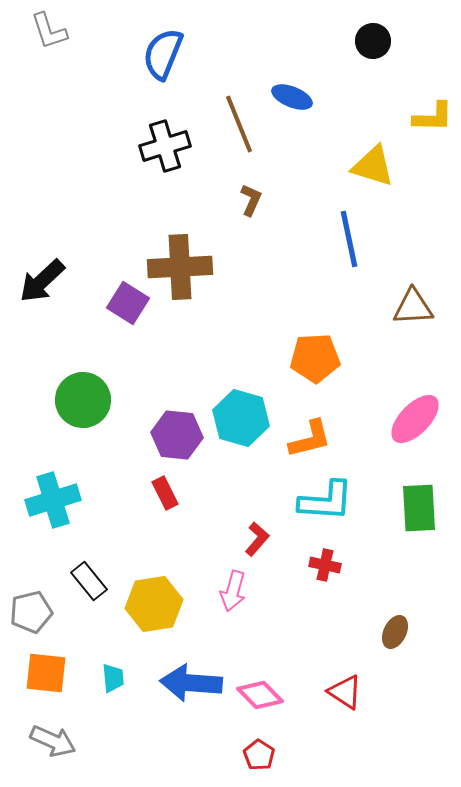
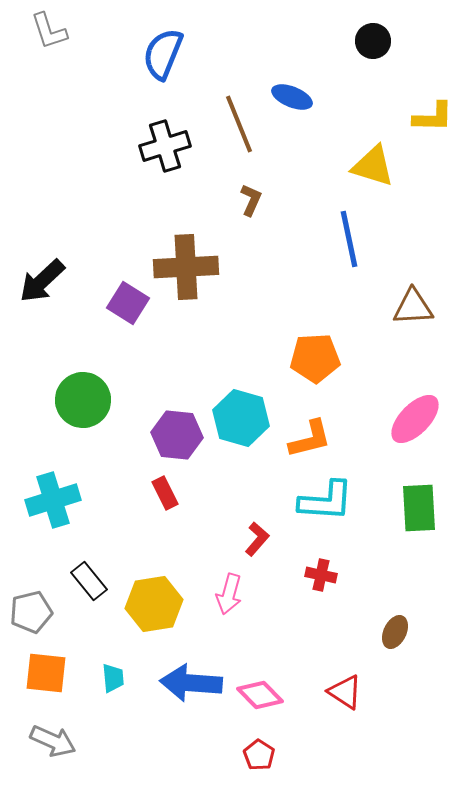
brown cross: moved 6 px right
red cross: moved 4 px left, 10 px down
pink arrow: moved 4 px left, 3 px down
